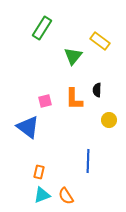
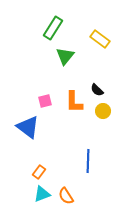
green rectangle: moved 11 px right
yellow rectangle: moved 2 px up
green triangle: moved 8 px left
black semicircle: rotated 48 degrees counterclockwise
orange L-shape: moved 3 px down
yellow circle: moved 6 px left, 9 px up
orange rectangle: rotated 24 degrees clockwise
cyan triangle: moved 1 px up
